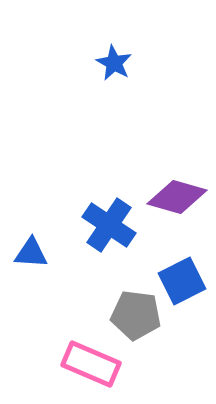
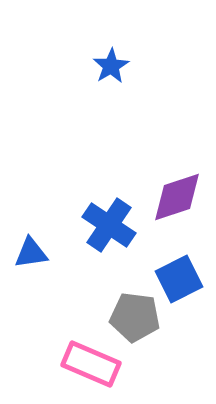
blue star: moved 3 px left, 3 px down; rotated 12 degrees clockwise
purple diamond: rotated 34 degrees counterclockwise
blue triangle: rotated 12 degrees counterclockwise
blue square: moved 3 px left, 2 px up
gray pentagon: moved 1 px left, 2 px down
